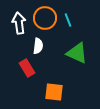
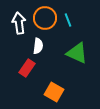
red rectangle: rotated 66 degrees clockwise
orange square: rotated 24 degrees clockwise
